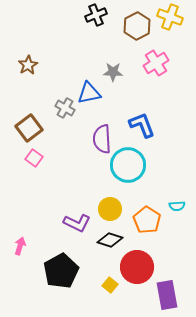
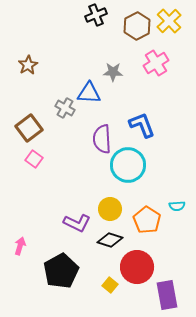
yellow cross: moved 1 px left, 4 px down; rotated 25 degrees clockwise
blue triangle: rotated 15 degrees clockwise
pink square: moved 1 px down
